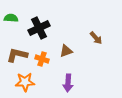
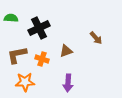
brown L-shape: rotated 25 degrees counterclockwise
